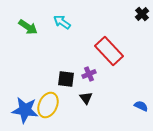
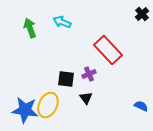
cyan arrow: rotated 12 degrees counterclockwise
green arrow: moved 2 px right, 1 px down; rotated 144 degrees counterclockwise
red rectangle: moved 1 px left, 1 px up
